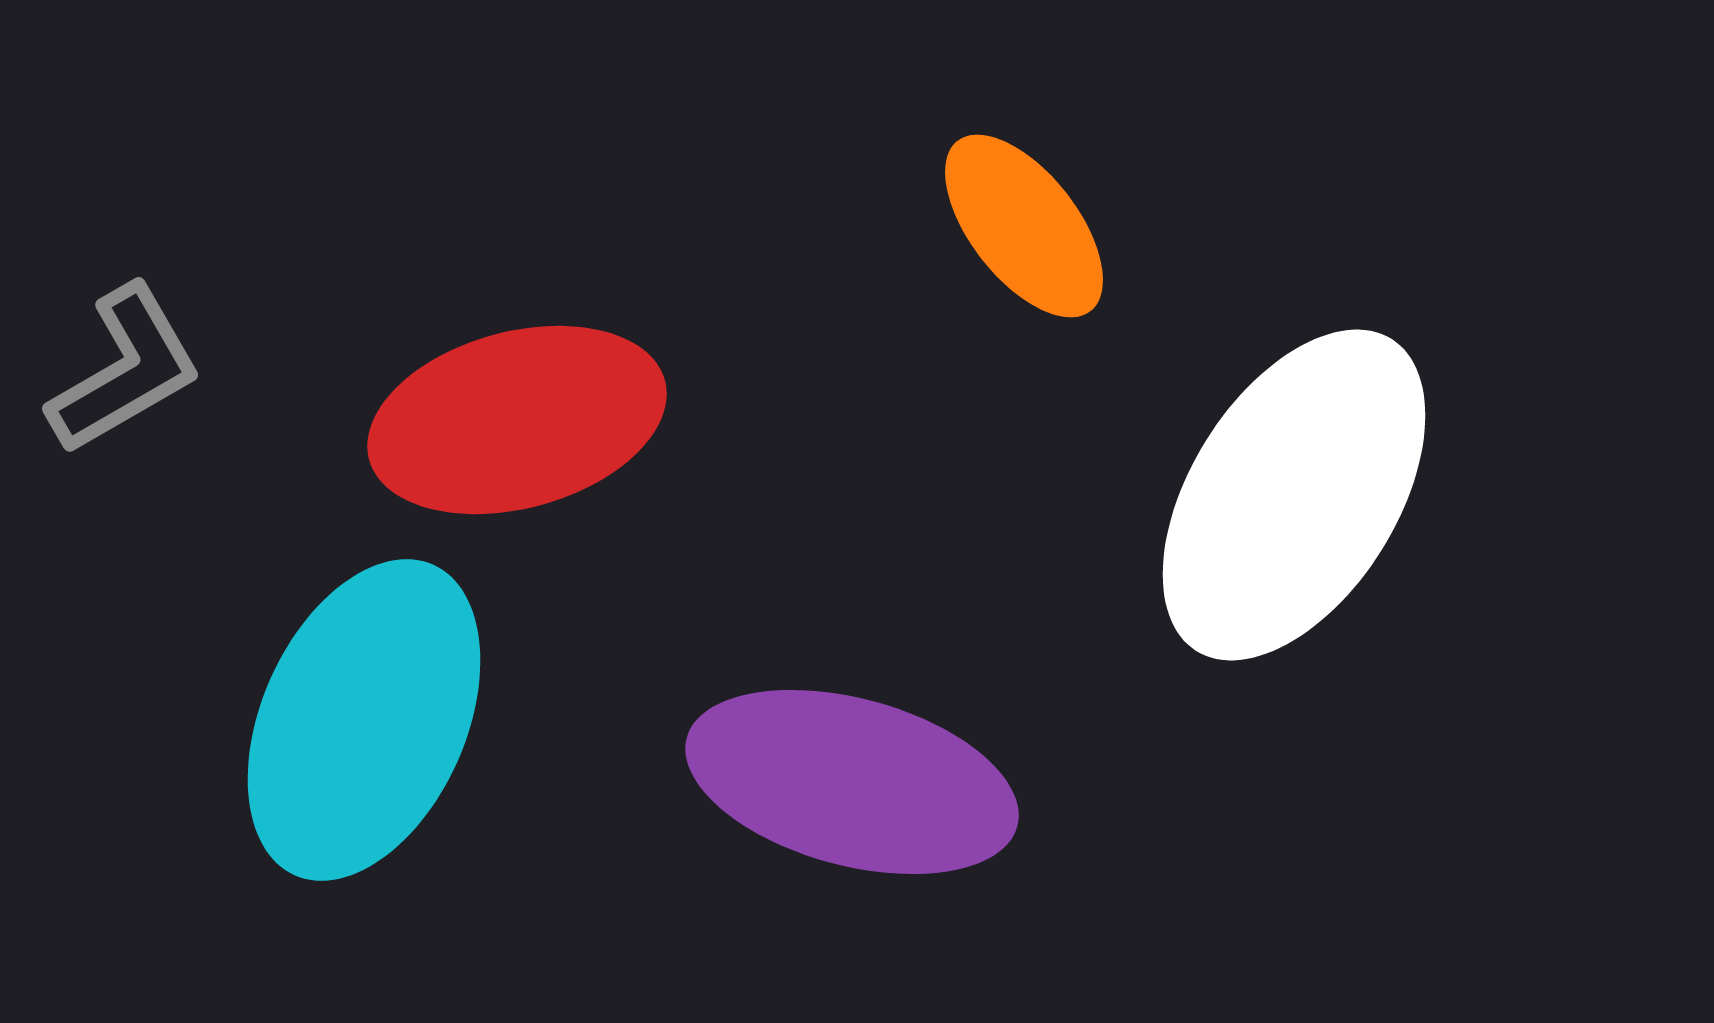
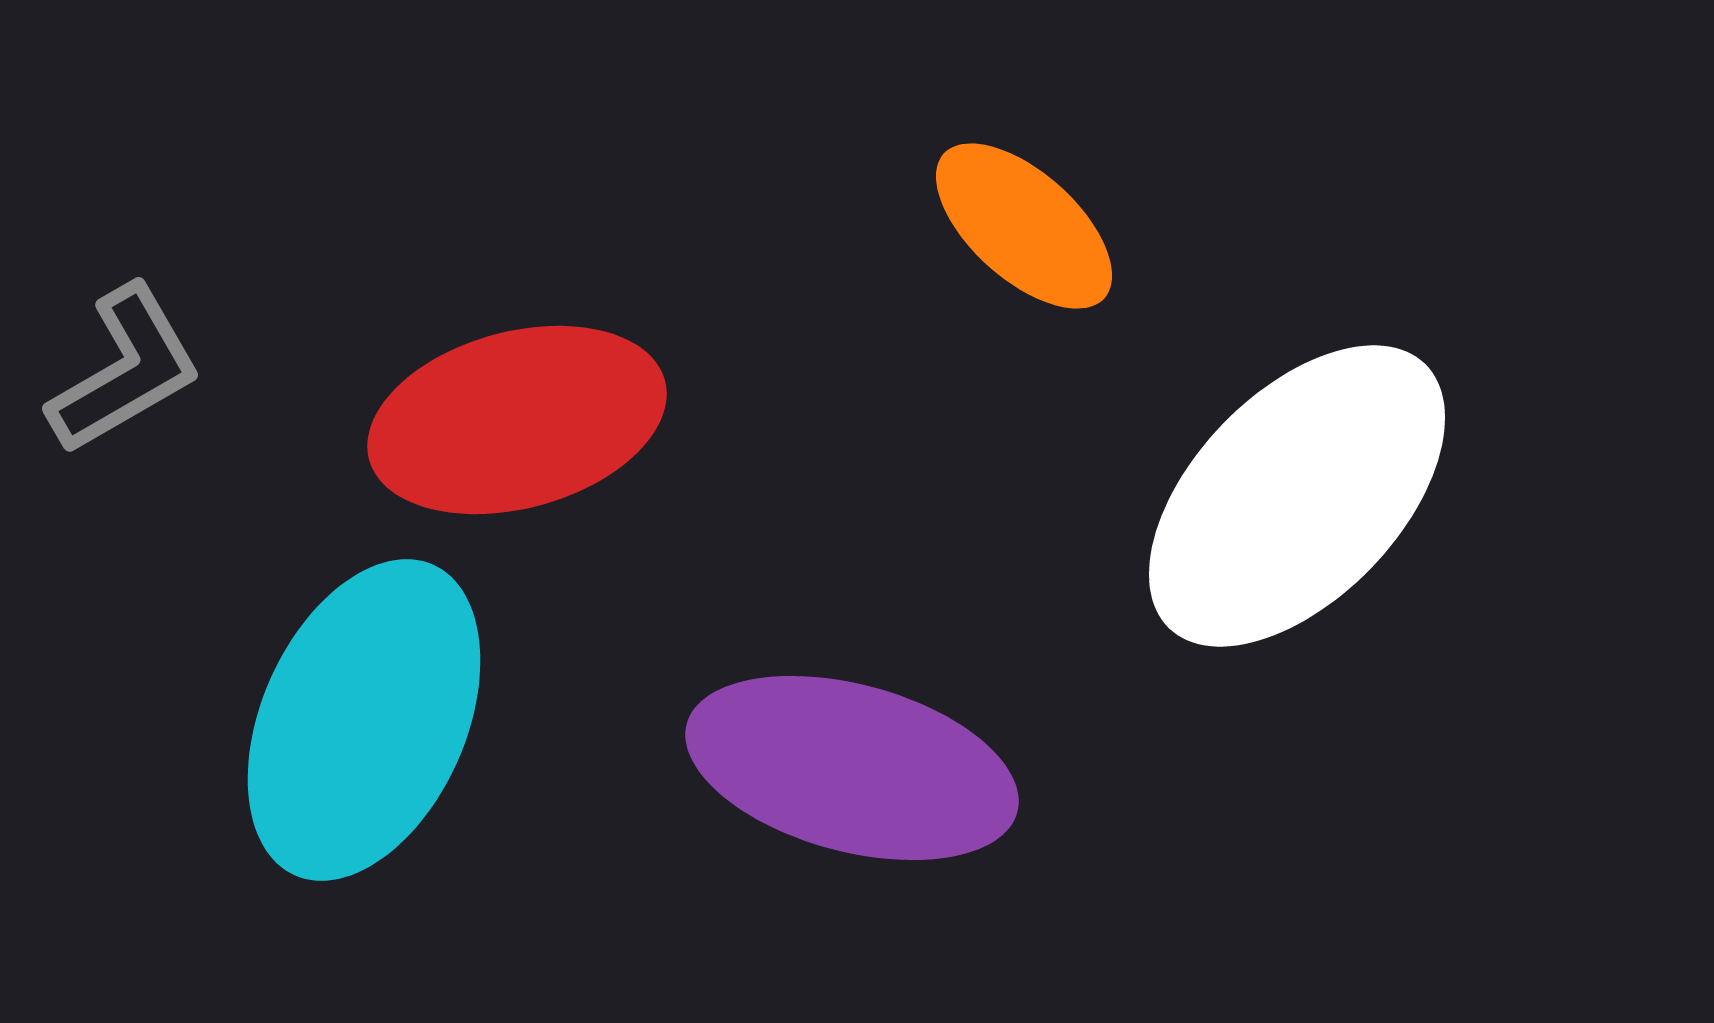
orange ellipse: rotated 10 degrees counterclockwise
white ellipse: moved 3 px right, 1 px down; rotated 12 degrees clockwise
purple ellipse: moved 14 px up
